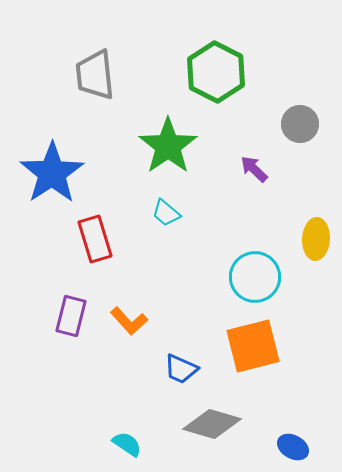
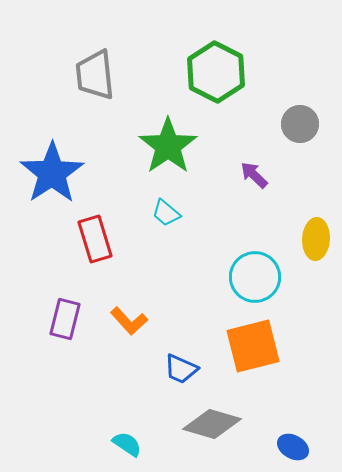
purple arrow: moved 6 px down
purple rectangle: moved 6 px left, 3 px down
